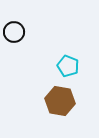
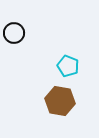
black circle: moved 1 px down
